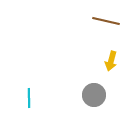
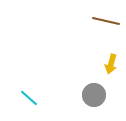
yellow arrow: moved 3 px down
cyan line: rotated 48 degrees counterclockwise
